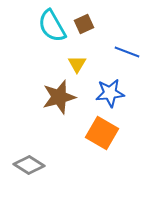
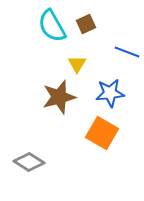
brown square: moved 2 px right
gray diamond: moved 3 px up
